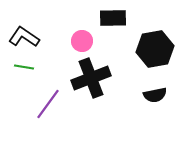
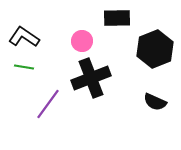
black rectangle: moved 4 px right
black hexagon: rotated 12 degrees counterclockwise
black semicircle: moved 7 px down; rotated 35 degrees clockwise
